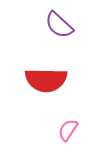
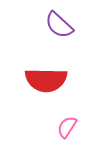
pink semicircle: moved 1 px left, 3 px up
